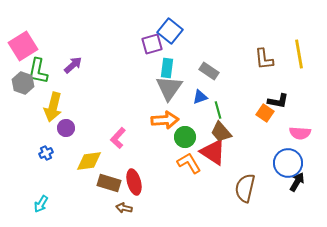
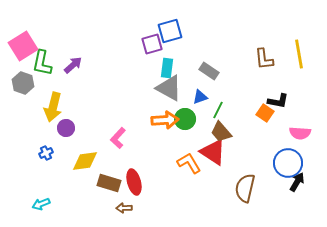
blue square: rotated 35 degrees clockwise
green L-shape: moved 4 px right, 8 px up
gray triangle: rotated 36 degrees counterclockwise
green line: rotated 42 degrees clockwise
green circle: moved 18 px up
yellow diamond: moved 4 px left
cyan arrow: rotated 36 degrees clockwise
brown arrow: rotated 14 degrees counterclockwise
